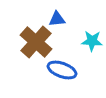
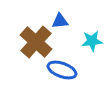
blue triangle: moved 3 px right, 2 px down
cyan star: rotated 10 degrees counterclockwise
